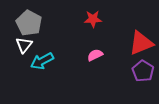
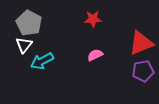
purple pentagon: rotated 30 degrees clockwise
